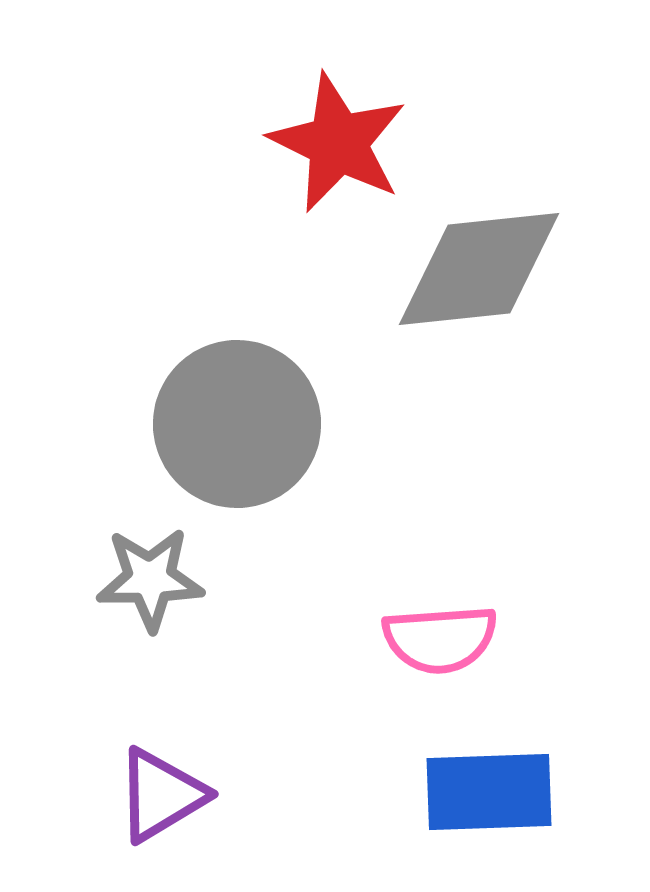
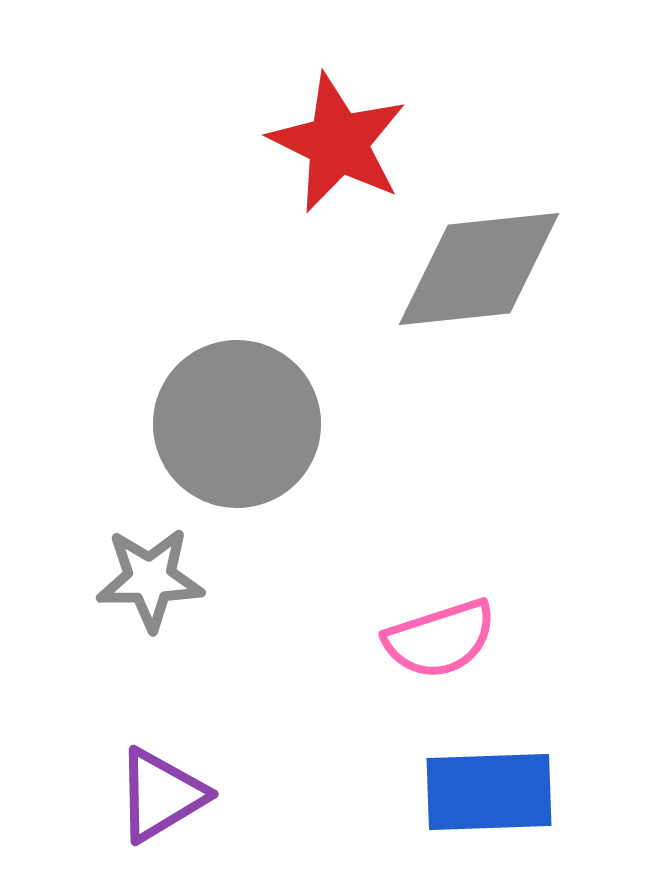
pink semicircle: rotated 14 degrees counterclockwise
